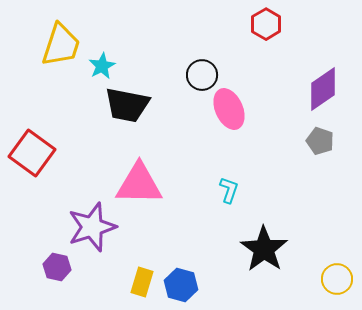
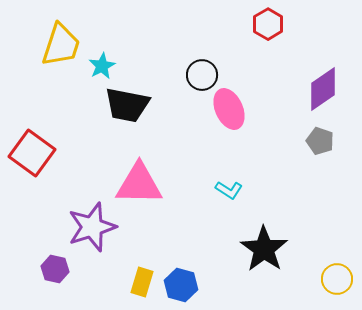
red hexagon: moved 2 px right
cyan L-shape: rotated 104 degrees clockwise
purple hexagon: moved 2 px left, 2 px down
